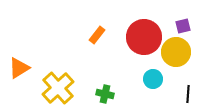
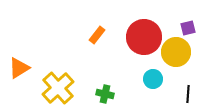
purple square: moved 5 px right, 2 px down
